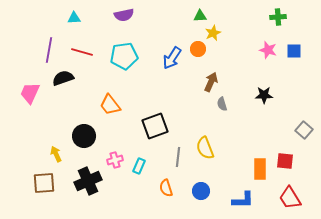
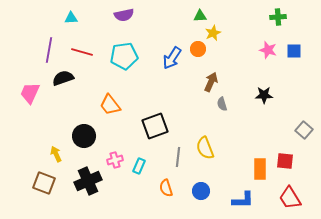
cyan triangle: moved 3 px left
brown square: rotated 25 degrees clockwise
